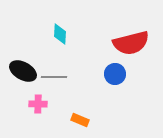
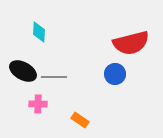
cyan diamond: moved 21 px left, 2 px up
orange rectangle: rotated 12 degrees clockwise
